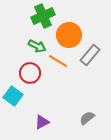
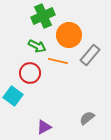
orange line: rotated 18 degrees counterclockwise
purple triangle: moved 2 px right, 5 px down
